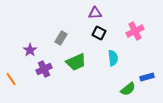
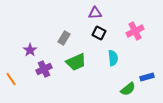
gray rectangle: moved 3 px right
